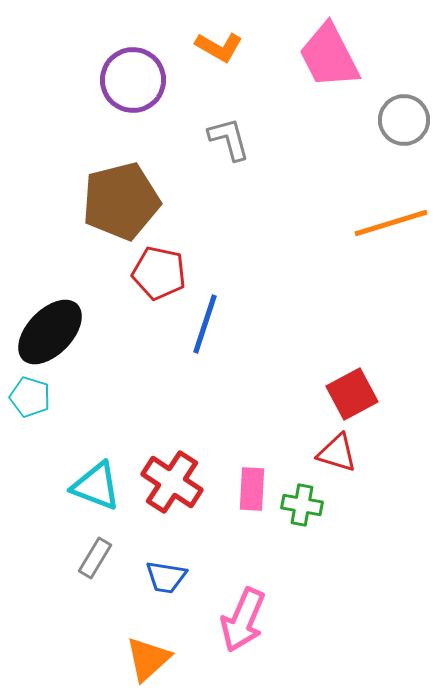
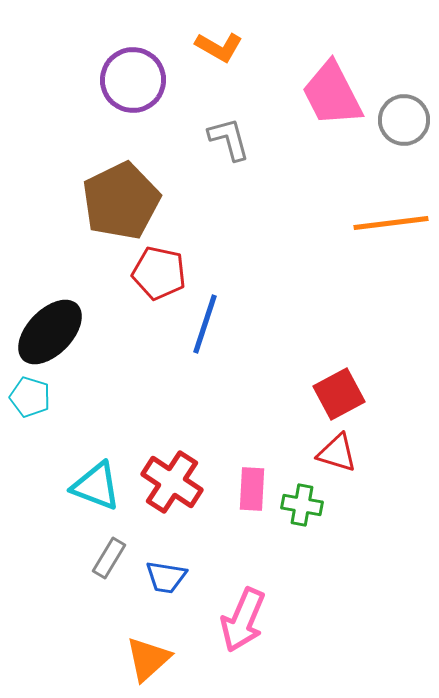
pink trapezoid: moved 3 px right, 38 px down
brown pentagon: rotated 12 degrees counterclockwise
orange line: rotated 10 degrees clockwise
red square: moved 13 px left
gray rectangle: moved 14 px right
